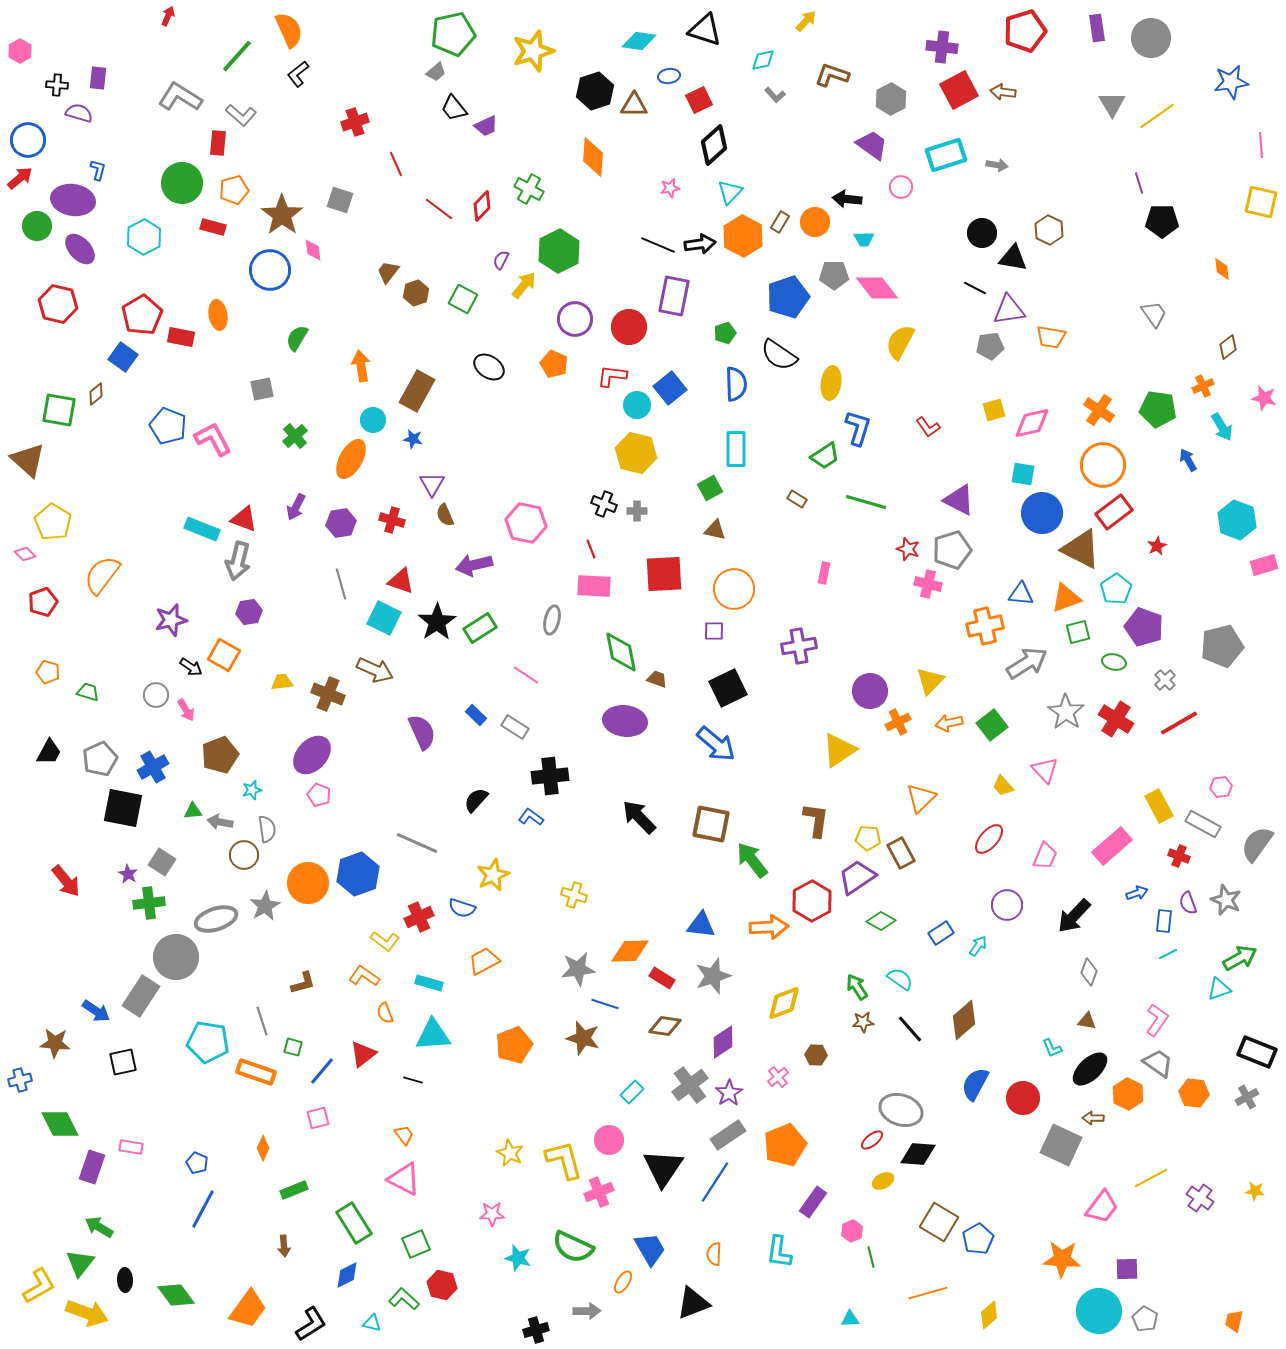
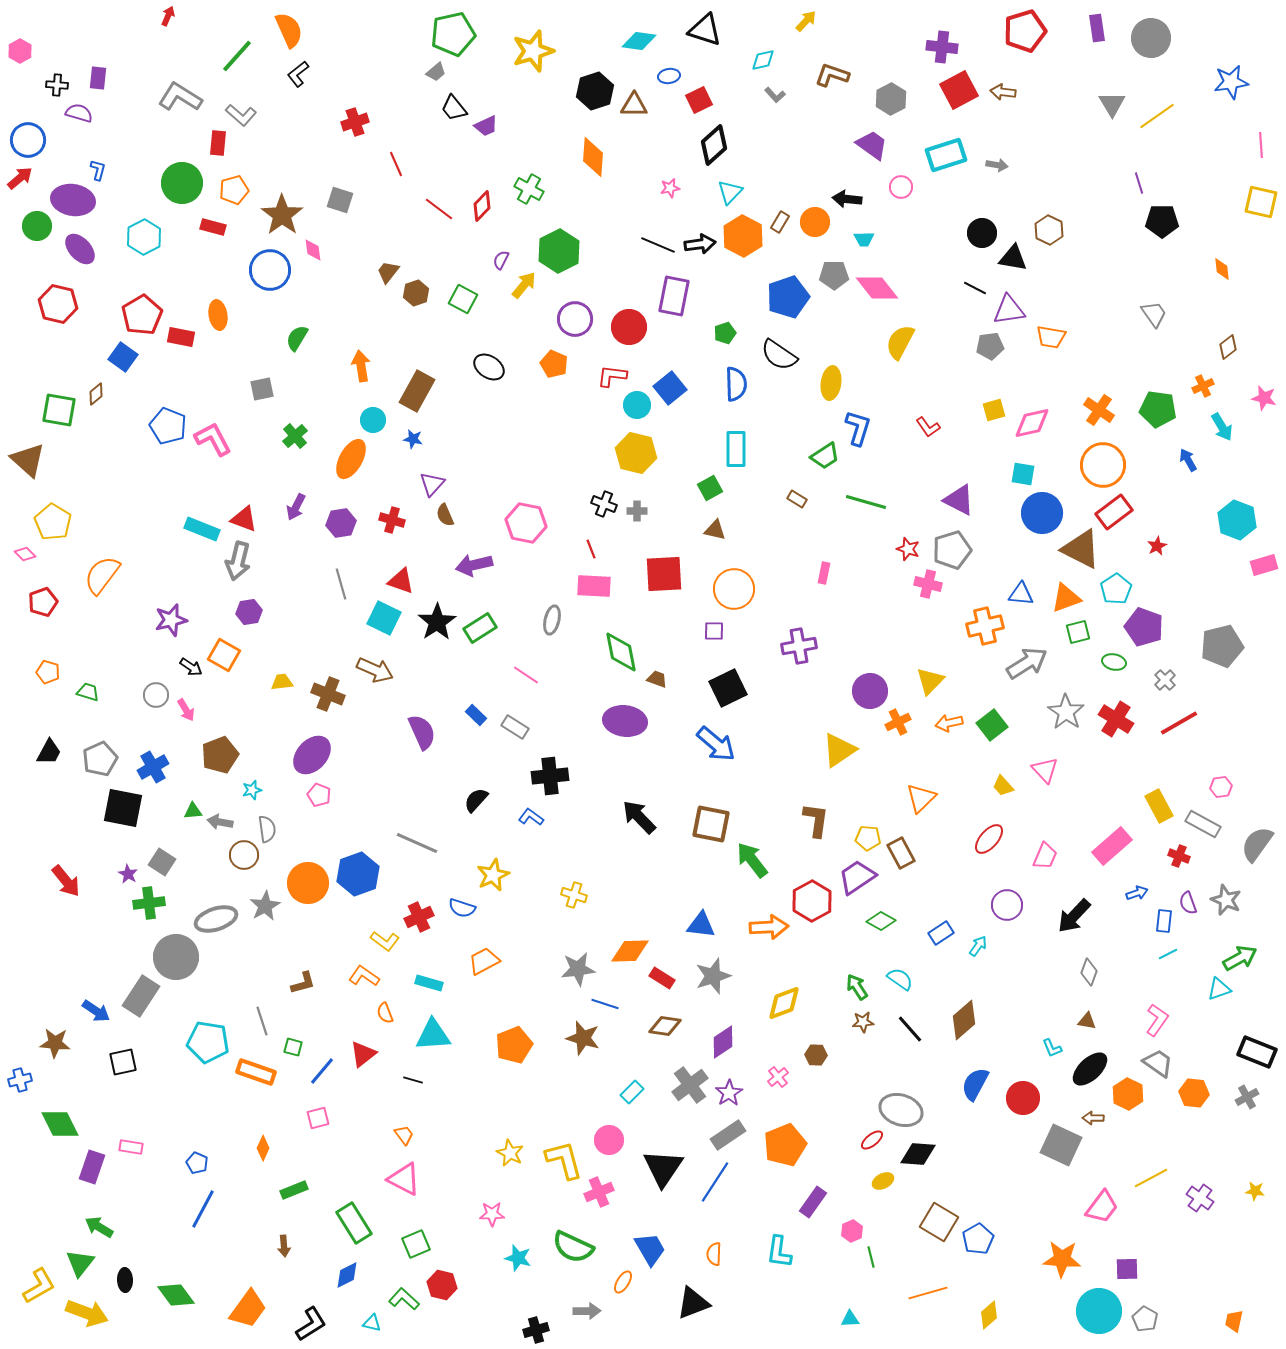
purple triangle at (432, 484): rotated 12 degrees clockwise
